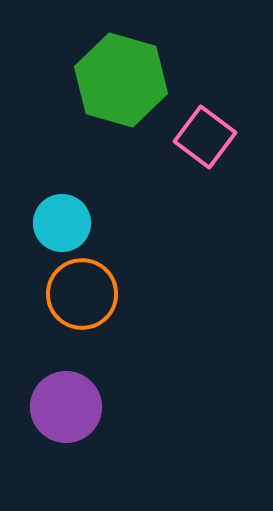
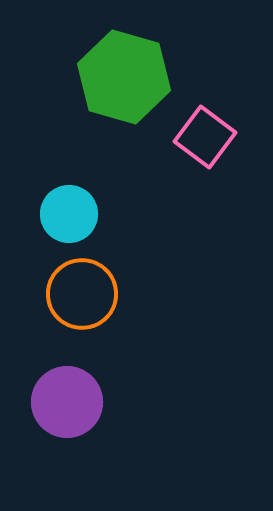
green hexagon: moved 3 px right, 3 px up
cyan circle: moved 7 px right, 9 px up
purple circle: moved 1 px right, 5 px up
